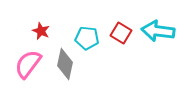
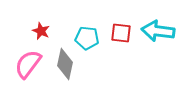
red square: rotated 25 degrees counterclockwise
